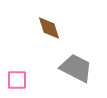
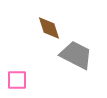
gray trapezoid: moved 13 px up
